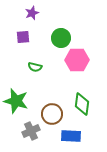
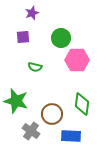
gray cross: rotated 30 degrees counterclockwise
